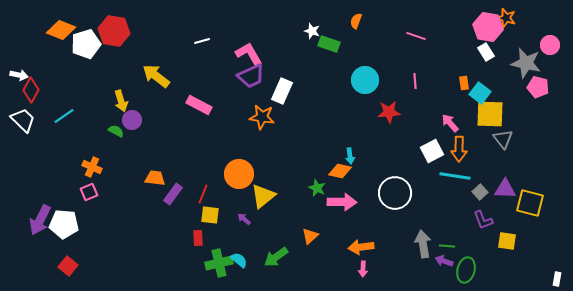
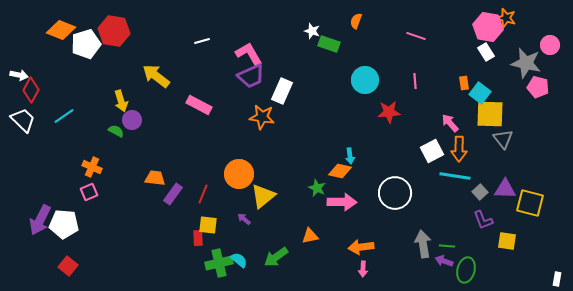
yellow square at (210, 215): moved 2 px left, 10 px down
orange triangle at (310, 236): rotated 30 degrees clockwise
